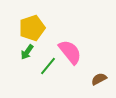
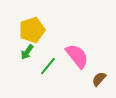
yellow pentagon: moved 2 px down
pink semicircle: moved 7 px right, 4 px down
brown semicircle: rotated 21 degrees counterclockwise
